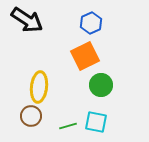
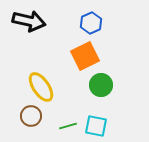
black arrow: moved 2 px right, 1 px down; rotated 20 degrees counterclockwise
yellow ellipse: moved 2 px right; rotated 40 degrees counterclockwise
cyan square: moved 4 px down
